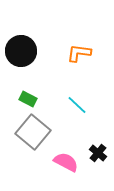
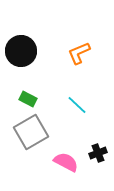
orange L-shape: rotated 30 degrees counterclockwise
gray square: moved 2 px left; rotated 20 degrees clockwise
black cross: rotated 30 degrees clockwise
